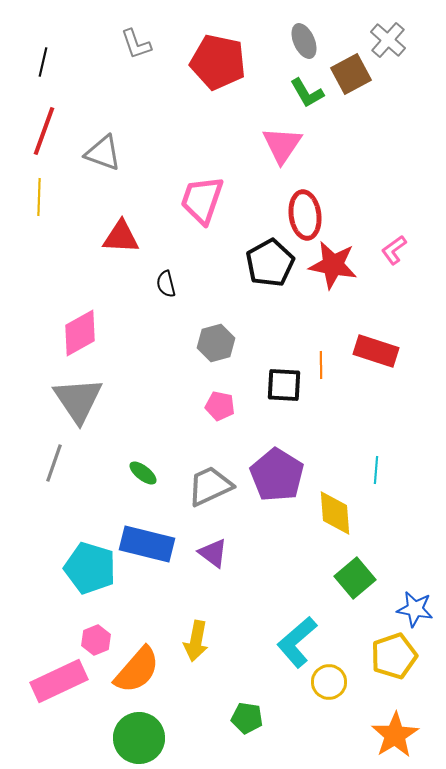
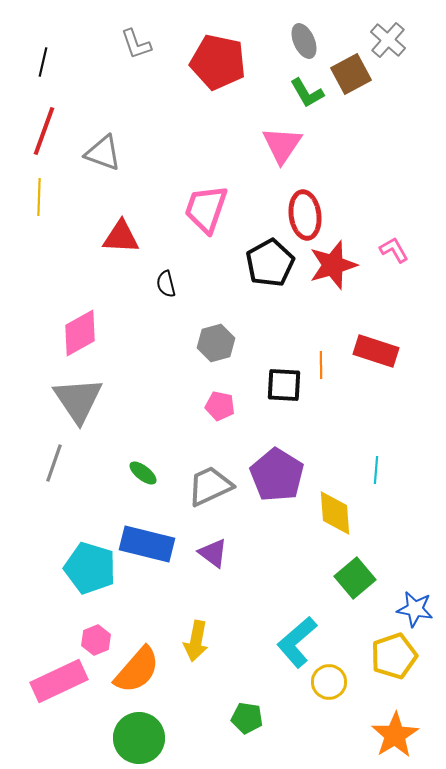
pink trapezoid at (202, 200): moved 4 px right, 9 px down
pink L-shape at (394, 250): rotated 96 degrees clockwise
red star at (333, 265): rotated 27 degrees counterclockwise
